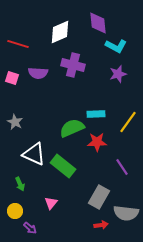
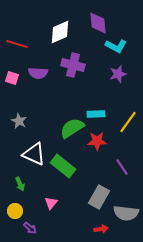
red line: moved 1 px left
gray star: moved 4 px right, 1 px up
green semicircle: rotated 10 degrees counterclockwise
red star: moved 1 px up
red arrow: moved 4 px down
